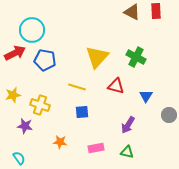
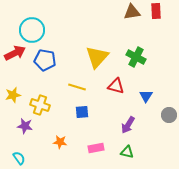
brown triangle: rotated 36 degrees counterclockwise
